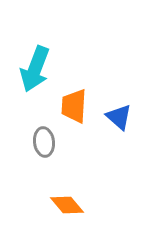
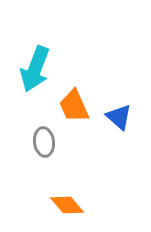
orange trapezoid: rotated 27 degrees counterclockwise
